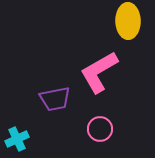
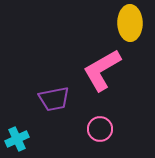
yellow ellipse: moved 2 px right, 2 px down
pink L-shape: moved 3 px right, 2 px up
purple trapezoid: moved 1 px left
